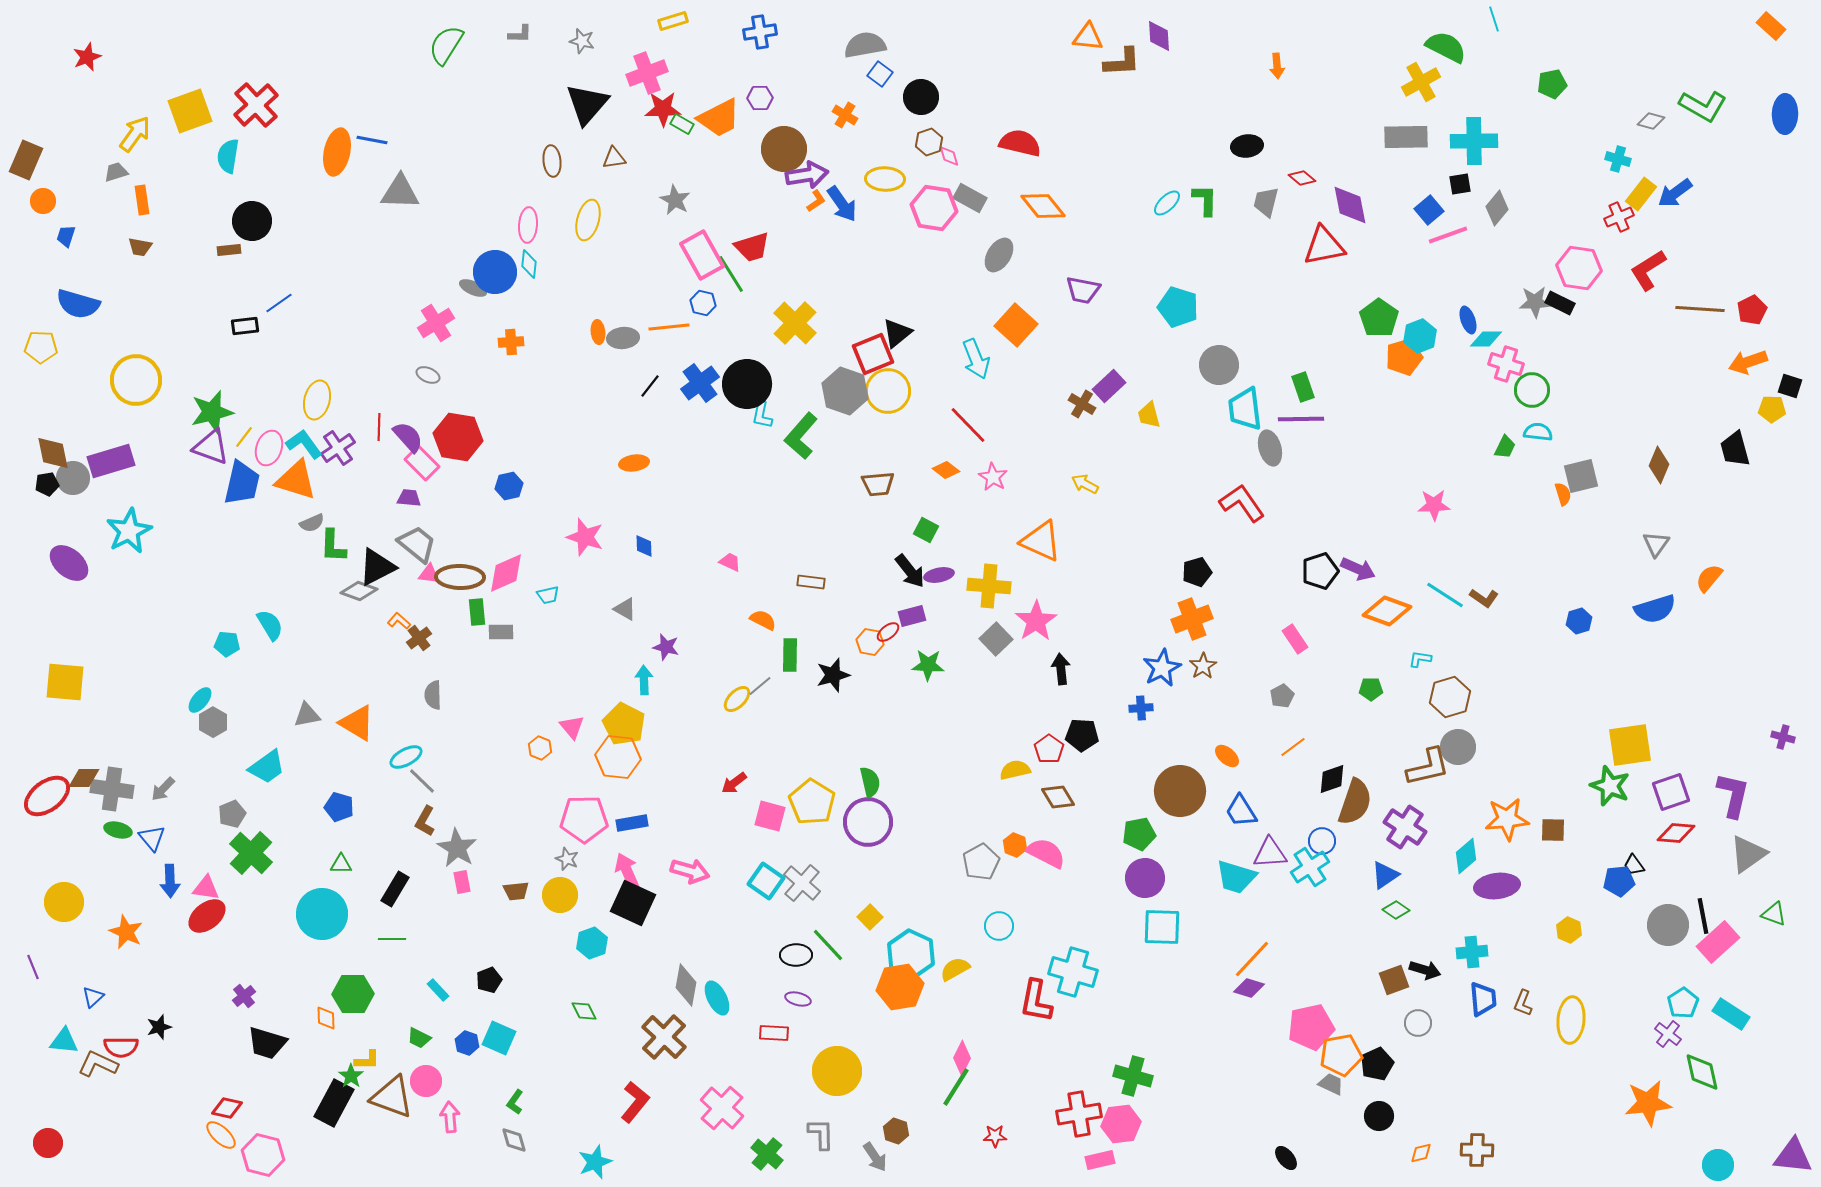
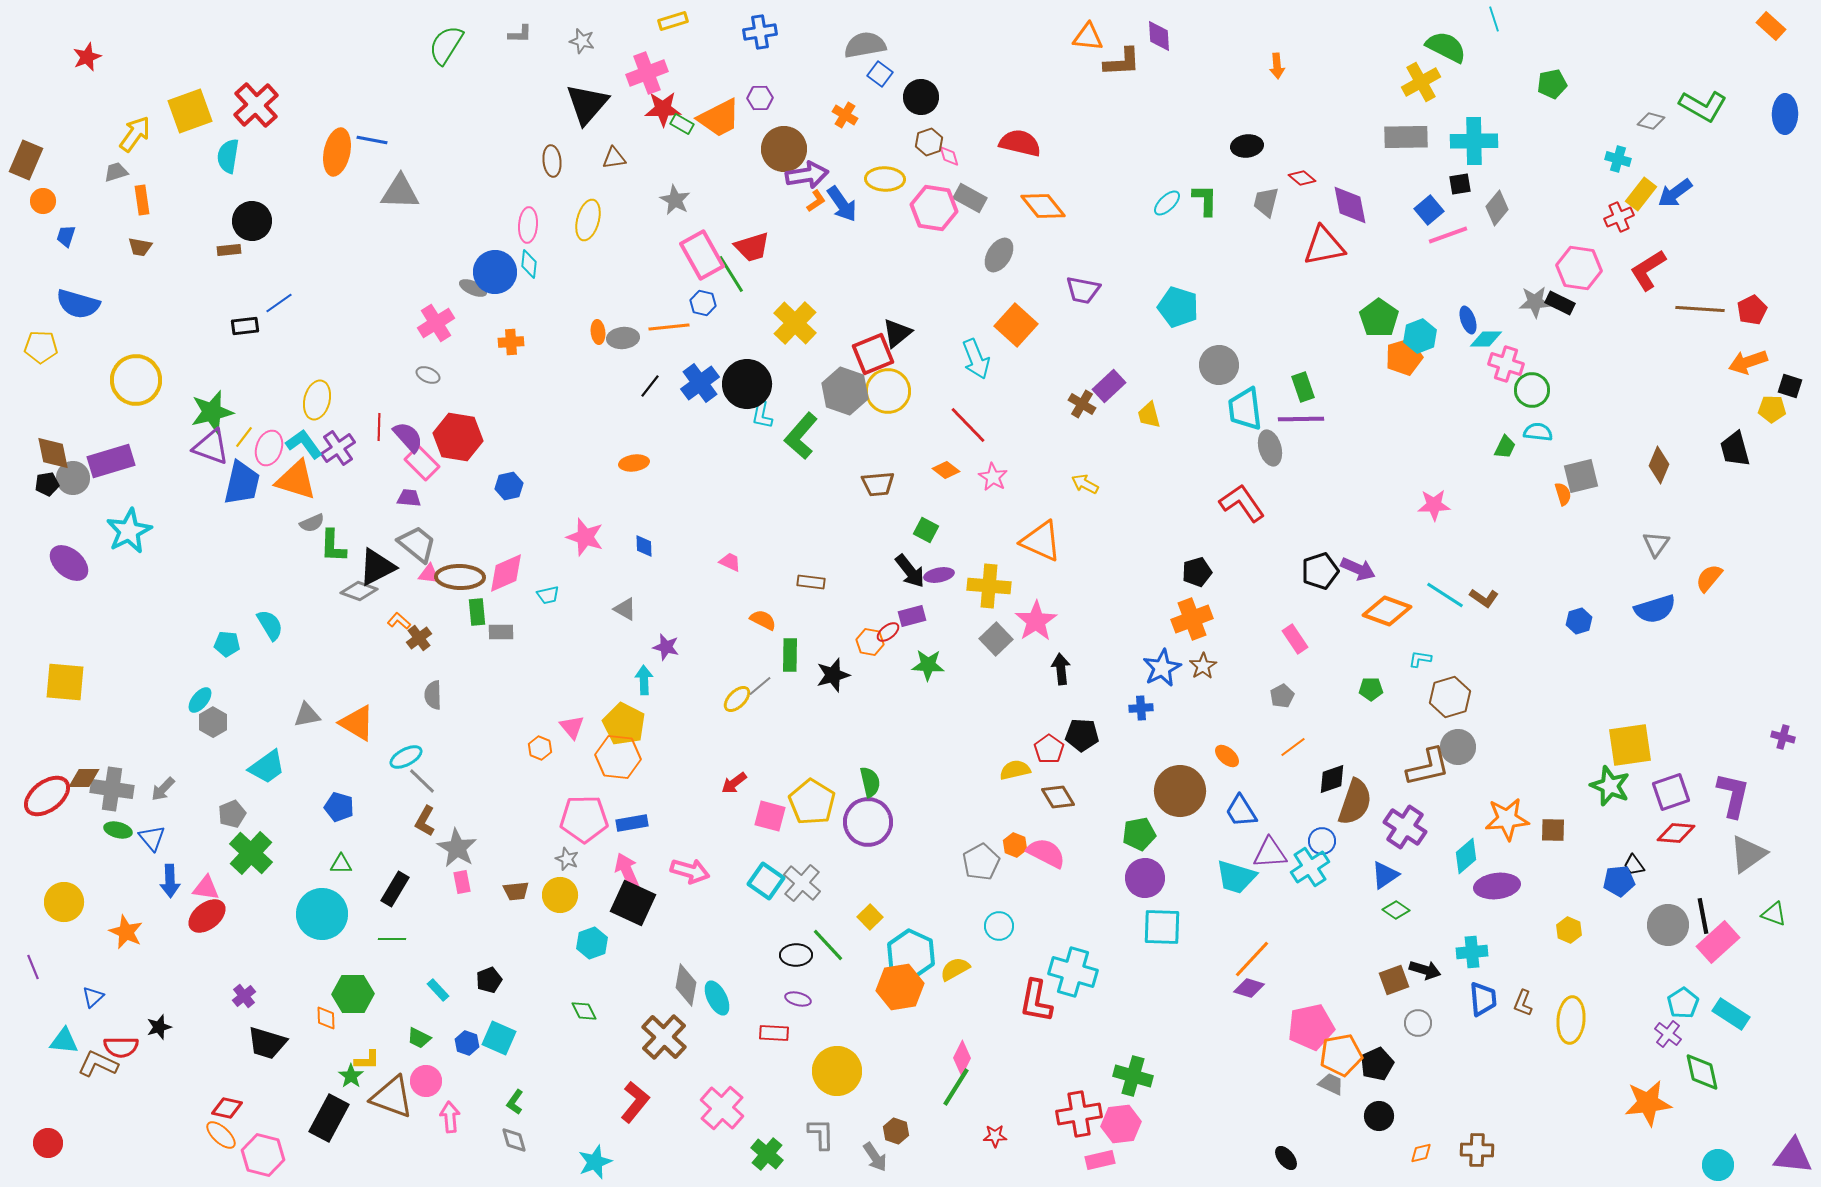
black rectangle at (334, 1103): moved 5 px left, 15 px down
